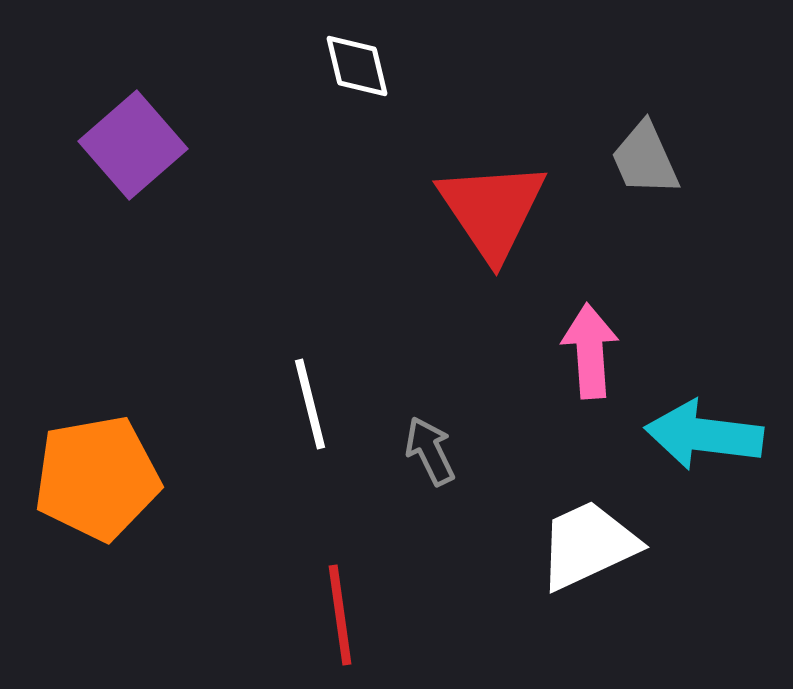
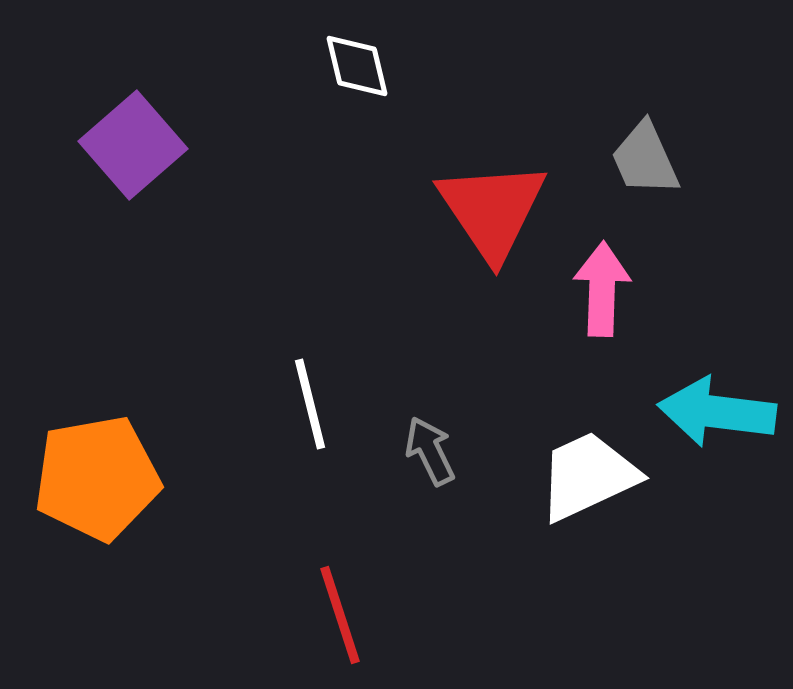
pink arrow: moved 12 px right, 62 px up; rotated 6 degrees clockwise
cyan arrow: moved 13 px right, 23 px up
white trapezoid: moved 69 px up
red line: rotated 10 degrees counterclockwise
